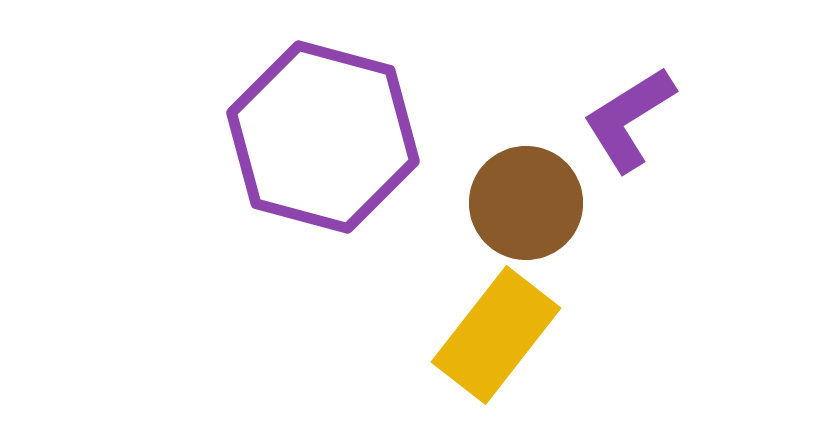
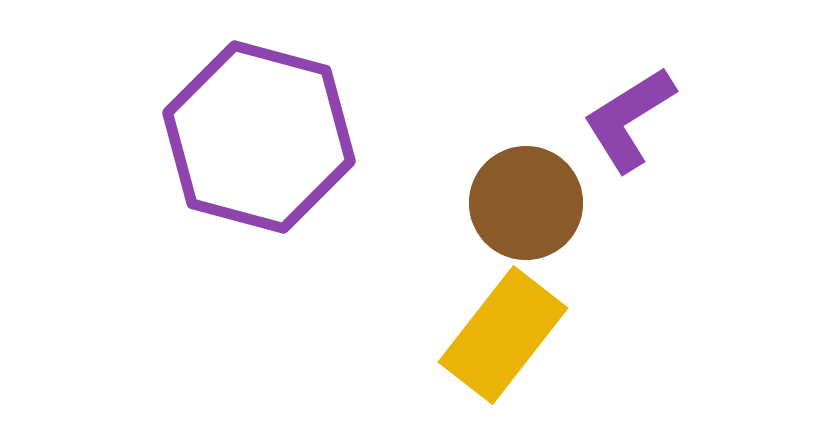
purple hexagon: moved 64 px left
yellow rectangle: moved 7 px right
